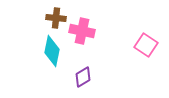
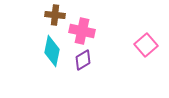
brown cross: moved 1 px left, 3 px up
pink square: rotated 15 degrees clockwise
purple diamond: moved 17 px up
